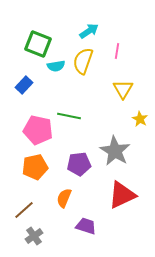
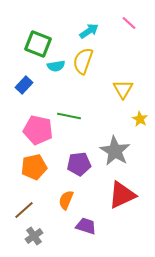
pink line: moved 12 px right, 28 px up; rotated 56 degrees counterclockwise
orange pentagon: moved 1 px left
orange semicircle: moved 2 px right, 2 px down
